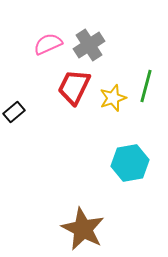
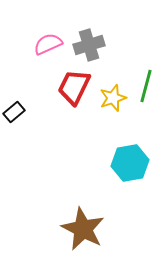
gray cross: rotated 16 degrees clockwise
